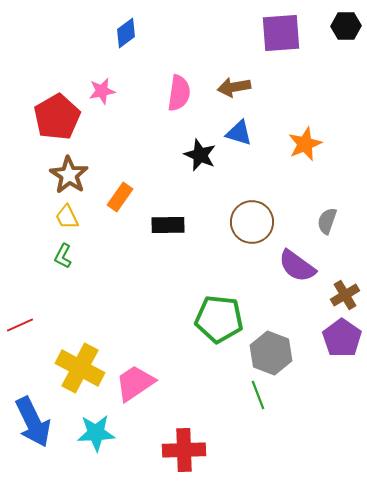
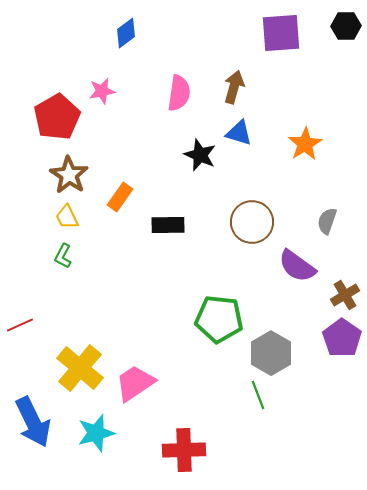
brown arrow: rotated 116 degrees clockwise
orange star: rotated 8 degrees counterclockwise
gray hexagon: rotated 9 degrees clockwise
yellow cross: rotated 12 degrees clockwise
cyan star: rotated 12 degrees counterclockwise
